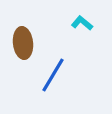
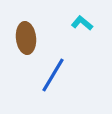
brown ellipse: moved 3 px right, 5 px up
